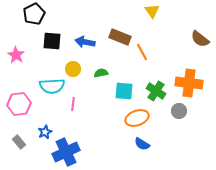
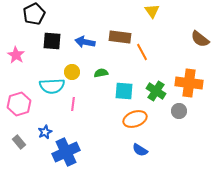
brown rectangle: rotated 15 degrees counterclockwise
yellow circle: moved 1 px left, 3 px down
pink hexagon: rotated 10 degrees counterclockwise
orange ellipse: moved 2 px left, 1 px down
blue semicircle: moved 2 px left, 6 px down
